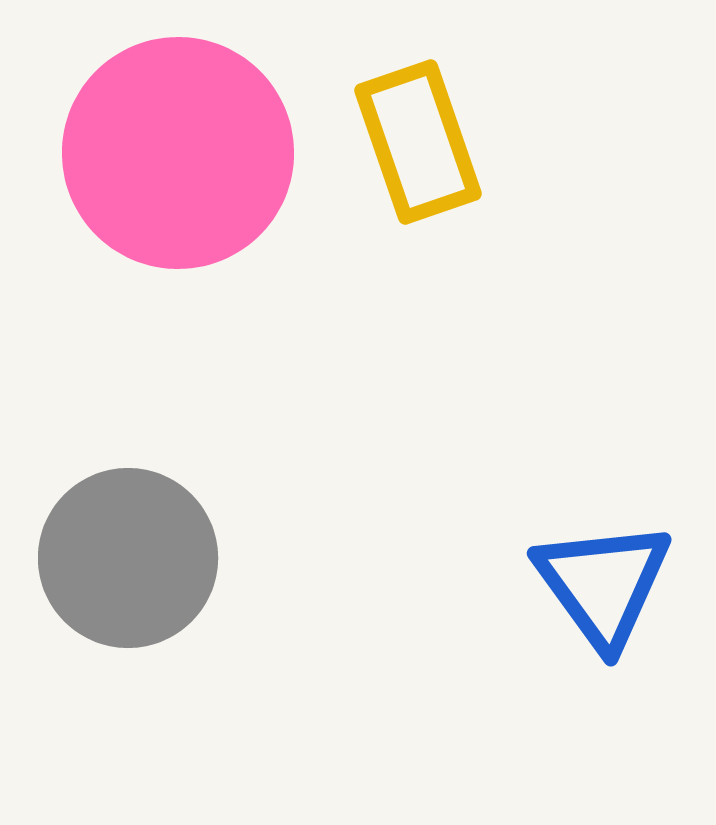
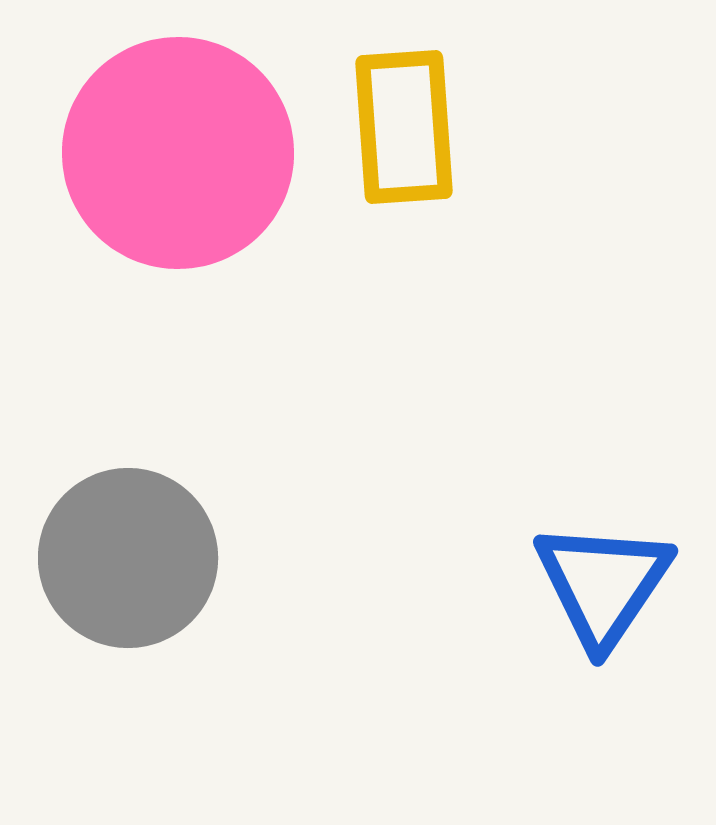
yellow rectangle: moved 14 px left, 15 px up; rotated 15 degrees clockwise
blue triangle: rotated 10 degrees clockwise
